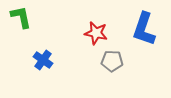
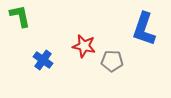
green L-shape: moved 1 px left, 1 px up
red star: moved 12 px left, 13 px down
